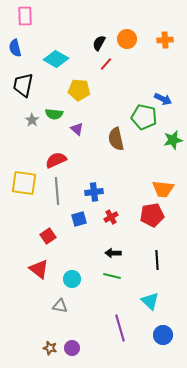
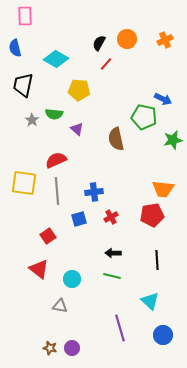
orange cross: rotated 21 degrees counterclockwise
